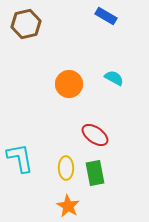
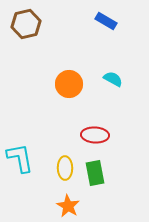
blue rectangle: moved 5 px down
cyan semicircle: moved 1 px left, 1 px down
red ellipse: rotated 32 degrees counterclockwise
yellow ellipse: moved 1 px left
